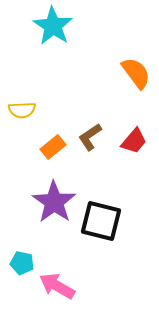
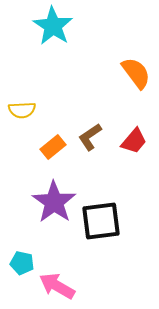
black square: rotated 21 degrees counterclockwise
